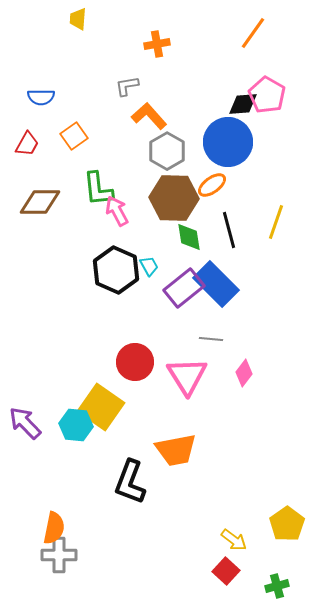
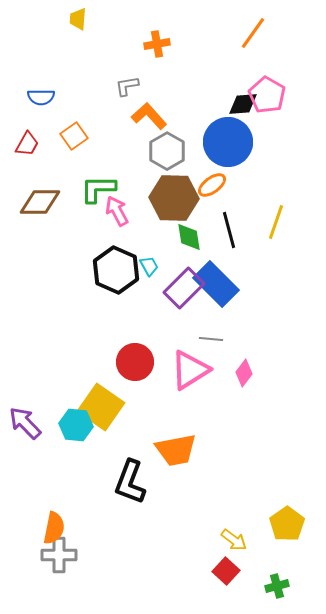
green L-shape: rotated 96 degrees clockwise
purple rectangle: rotated 6 degrees counterclockwise
pink triangle: moved 3 px right, 6 px up; rotated 30 degrees clockwise
